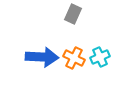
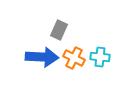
gray rectangle: moved 14 px left, 16 px down
cyan cross: rotated 30 degrees clockwise
